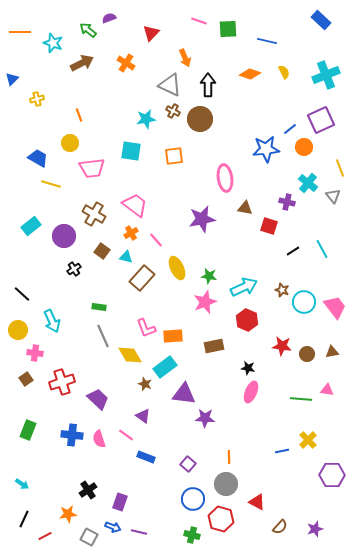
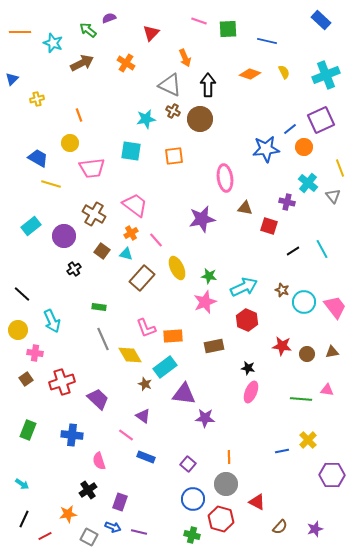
cyan triangle at (126, 257): moved 3 px up
gray line at (103, 336): moved 3 px down
pink semicircle at (99, 439): moved 22 px down
